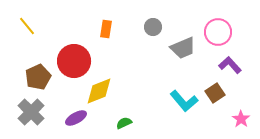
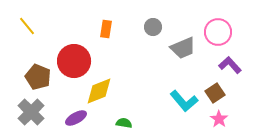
brown pentagon: rotated 25 degrees counterclockwise
pink star: moved 22 px left
green semicircle: rotated 35 degrees clockwise
